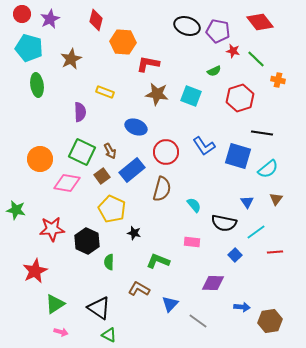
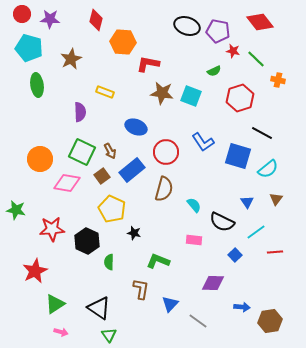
purple star at (50, 19): rotated 30 degrees clockwise
brown star at (157, 94): moved 5 px right, 1 px up
black line at (262, 133): rotated 20 degrees clockwise
blue L-shape at (204, 146): moved 1 px left, 4 px up
brown semicircle at (162, 189): moved 2 px right
black semicircle at (224, 223): moved 2 px left, 1 px up; rotated 15 degrees clockwise
pink rectangle at (192, 242): moved 2 px right, 2 px up
brown L-shape at (139, 289): moved 2 px right; rotated 70 degrees clockwise
green triangle at (109, 335): rotated 28 degrees clockwise
